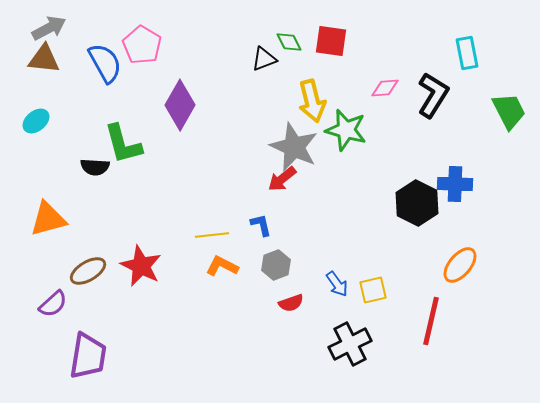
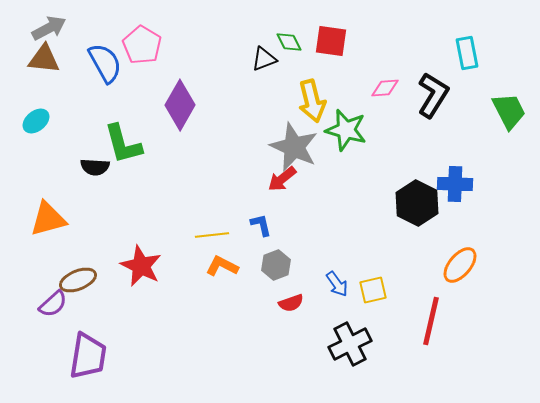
brown ellipse: moved 10 px left, 9 px down; rotated 9 degrees clockwise
